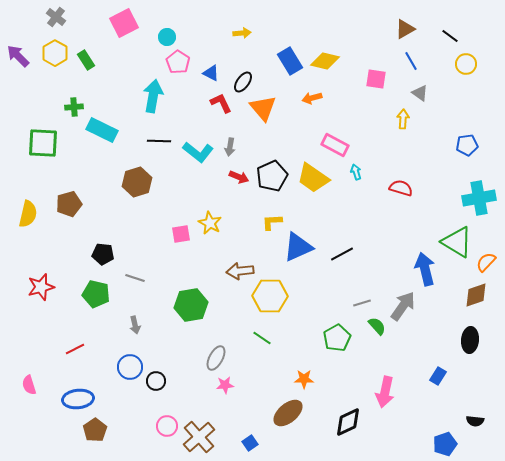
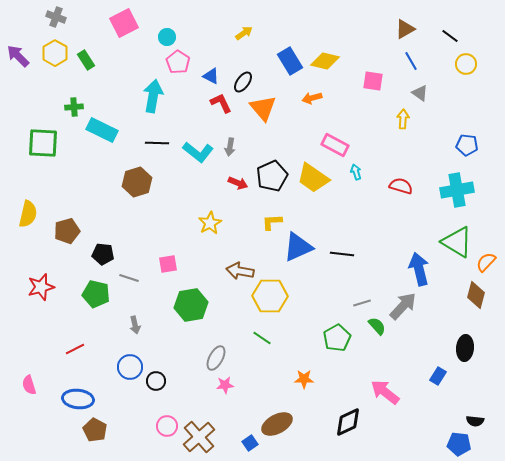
gray cross at (56, 17): rotated 18 degrees counterclockwise
yellow arrow at (242, 33): moved 2 px right; rotated 30 degrees counterclockwise
blue triangle at (211, 73): moved 3 px down
pink square at (376, 79): moved 3 px left, 2 px down
black line at (159, 141): moved 2 px left, 2 px down
blue pentagon at (467, 145): rotated 15 degrees clockwise
red arrow at (239, 177): moved 1 px left, 6 px down
red semicircle at (401, 188): moved 2 px up
cyan cross at (479, 198): moved 22 px left, 8 px up
brown pentagon at (69, 204): moved 2 px left, 27 px down
yellow star at (210, 223): rotated 15 degrees clockwise
pink square at (181, 234): moved 13 px left, 30 px down
black line at (342, 254): rotated 35 degrees clockwise
blue arrow at (425, 269): moved 6 px left
brown arrow at (240, 271): rotated 16 degrees clockwise
gray line at (135, 278): moved 6 px left
brown diamond at (476, 295): rotated 56 degrees counterclockwise
gray arrow at (403, 306): rotated 8 degrees clockwise
black ellipse at (470, 340): moved 5 px left, 8 px down
pink arrow at (385, 392): rotated 116 degrees clockwise
blue ellipse at (78, 399): rotated 12 degrees clockwise
brown ellipse at (288, 413): moved 11 px left, 11 px down; rotated 12 degrees clockwise
brown pentagon at (95, 430): rotated 10 degrees counterclockwise
blue pentagon at (445, 444): moved 14 px right; rotated 25 degrees clockwise
